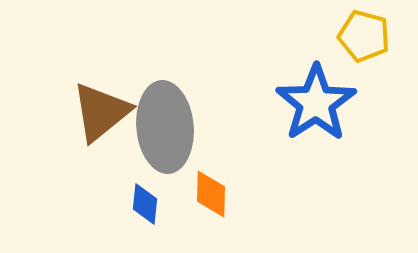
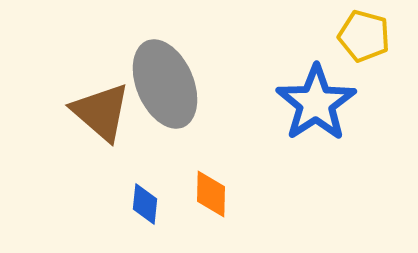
brown triangle: rotated 40 degrees counterclockwise
gray ellipse: moved 43 px up; rotated 18 degrees counterclockwise
